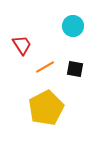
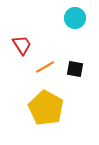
cyan circle: moved 2 px right, 8 px up
yellow pentagon: rotated 16 degrees counterclockwise
